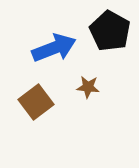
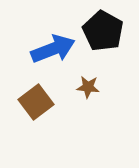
black pentagon: moved 7 px left
blue arrow: moved 1 px left, 1 px down
